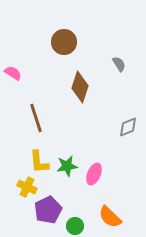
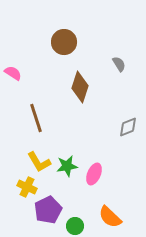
yellow L-shape: rotated 25 degrees counterclockwise
